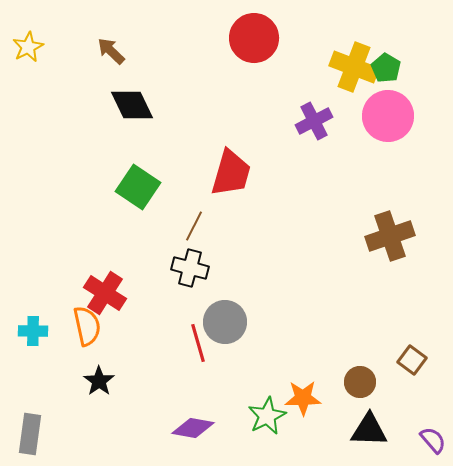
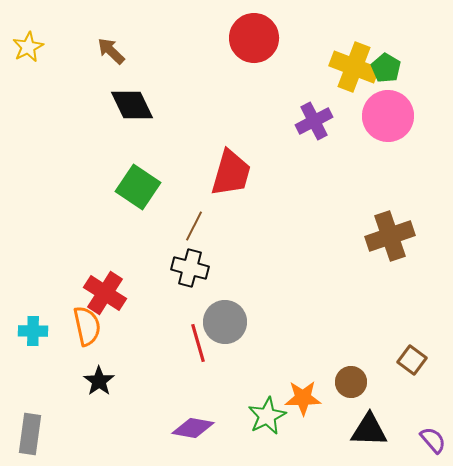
brown circle: moved 9 px left
